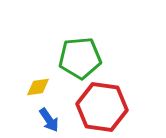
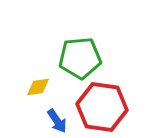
blue arrow: moved 8 px right, 1 px down
